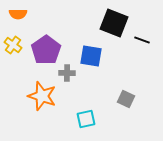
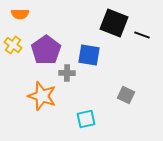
orange semicircle: moved 2 px right
black line: moved 5 px up
blue square: moved 2 px left, 1 px up
gray square: moved 4 px up
